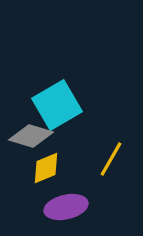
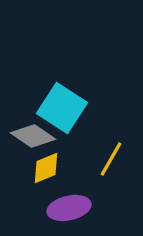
cyan square: moved 5 px right, 3 px down; rotated 27 degrees counterclockwise
gray diamond: moved 2 px right; rotated 18 degrees clockwise
purple ellipse: moved 3 px right, 1 px down
